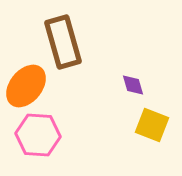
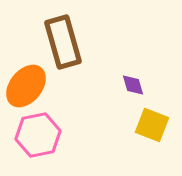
pink hexagon: rotated 15 degrees counterclockwise
